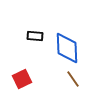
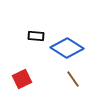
black rectangle: moved 1 px right
blue diamond: rotated 56 degrees counterclockwise
